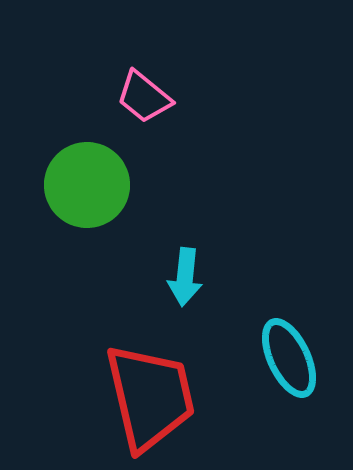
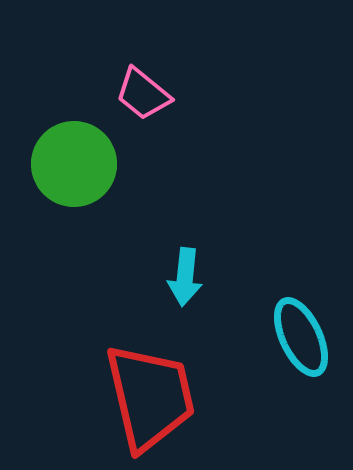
pink trapezoid: moved 1 px left, 3 px up
green circle: moved 13 px left, 21 px up
cyan ellipse: moved 12 px right, 21 px up
